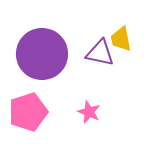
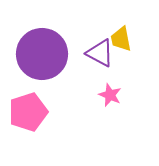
purple triangle: rotated 16 degrees clockwise
pink star: moved 21 px right, 17 px up
